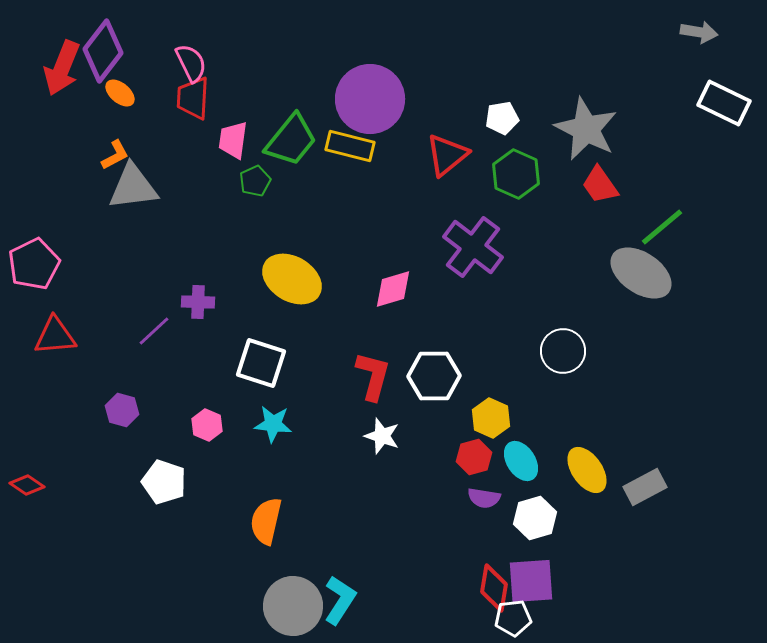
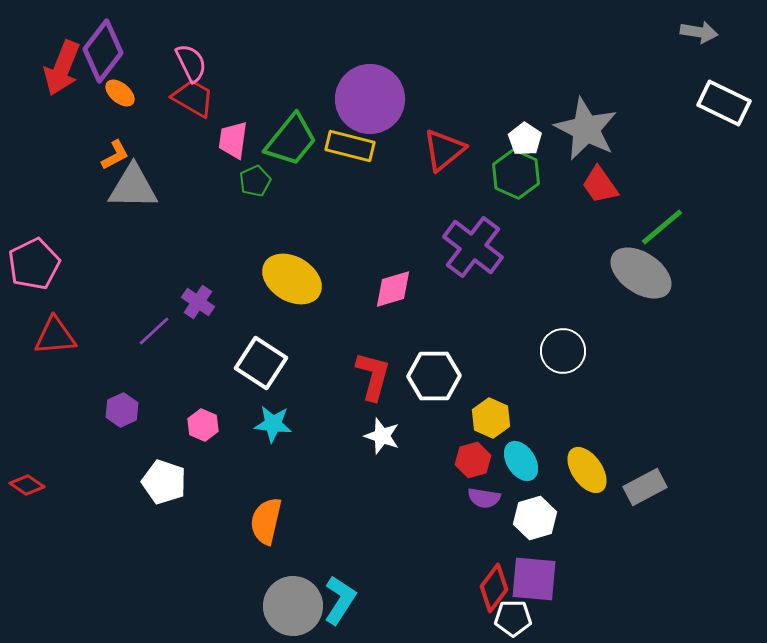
red trapezoid at (193, 98): rotated 117 degrees clockwise
white pentagon at (502, 118): moved 23 px right, 21 px down; rotated 28 degrees counterclockwise
red triangle at (447, 155): moved 3 px left, 5 px up
gray triangle at (133, 187): rotated 8 degrees clockwise
purple cross at (198, 302): rotated 32 degrees clockwise
white square at (261, 363): rotated 15 degrees clockwise
purple hexagon at (122, 410): rotated 20 degrees clockwise
pink hexagon at (207, 425): moved 4 px left
red hexagon at (474, 457): moved 1 px left, 3 px down
purple square at (531, 581): moved 3 px right, 2 px up; rotated 9 degrees clockwise
red diamond at (494, 588): rotated 27 degrees clockwise
white pentagon at (513, 618): rotated 6 degrees clockwise
